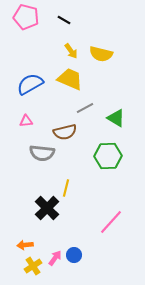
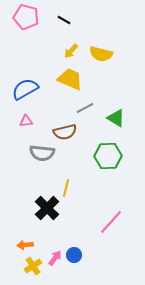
yellow arrow: rotated 77 degrees clockwise
blue semicircle: moved 5 px left, 5 px down
